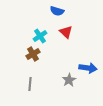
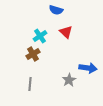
blue semicircle: moved 1 px left, 1 px up
